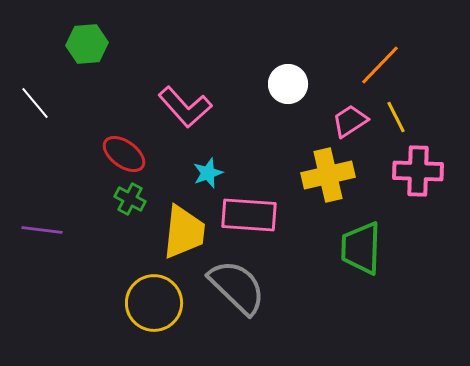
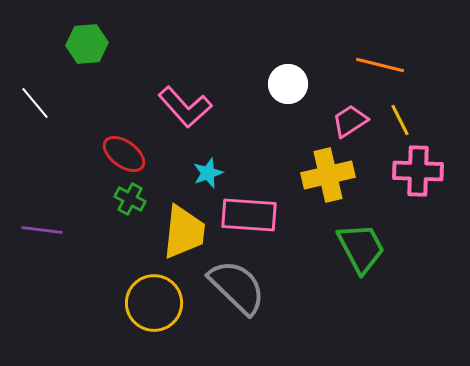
orange line: rotated 60 degrees clockwise
yellow line: moved 4 px right, 3 px down
green trapezoid: rotated 150 degrees clockwise
